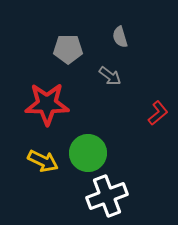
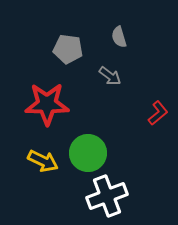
gray semicircle: moved 1 px left
gray pentagon: rotated 8 degrees clockwise
